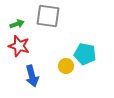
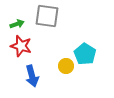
gray square: moved 1 px left
red star: moved 2 px right
cyan pentagon: rotated 20 degrees clockwise
